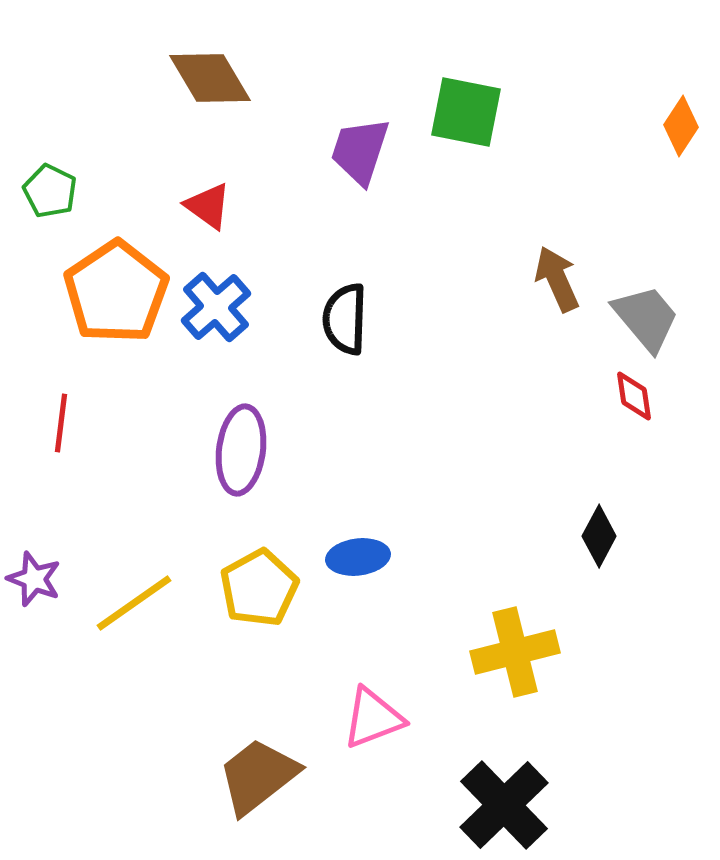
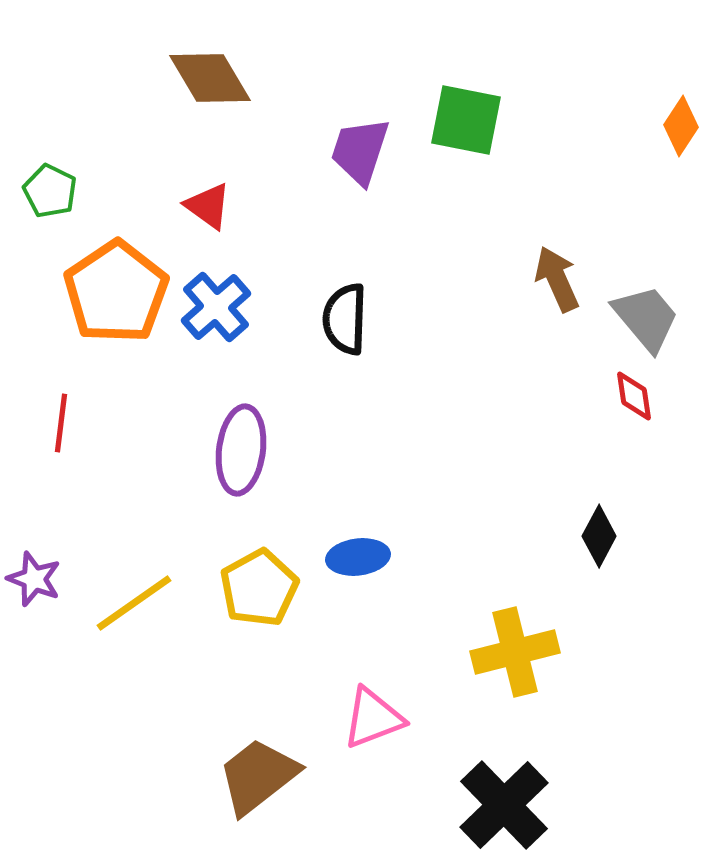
green square: moved 8 px down
